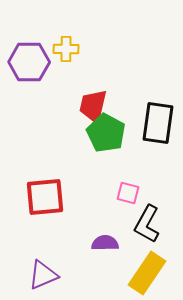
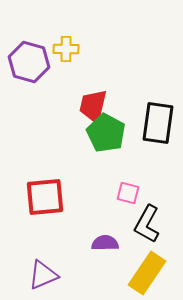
purple hexagon: rotated 15 degrees clockwise
